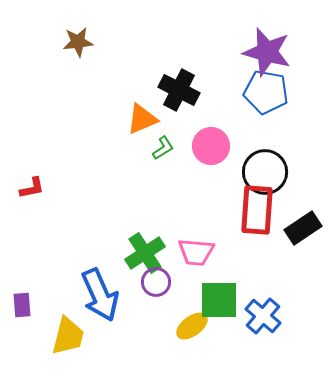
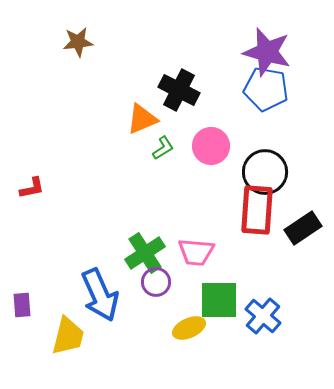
blue pentagon: moved 3 px up
yellow ellipse: moved 3 px left, 2 px down; rotated 12 degrees clockwise
